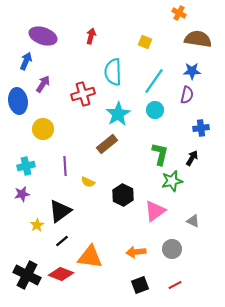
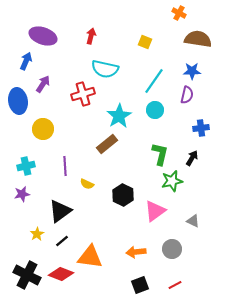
cyan semicircle: moved 8 px left, 3 px up; rotated 76 degrees counterclockwise
cyan star: moved 1 px right, 2 px down
yellow semicircle: moved 1 px left, 2 px down
yellow star: moved 9 px down
